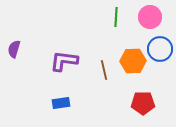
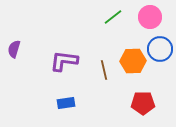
green line: moved 3 px left; rotated 48 degrees clockwise
blue rectangle: moved 5 px right
